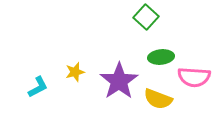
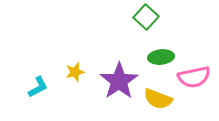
pink semicircle: rotated 16 degrees counterclockwise
